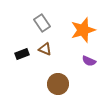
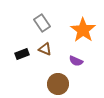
orange star: rotated 20 degrees counterclockwise
purple semicircle: moved 13 px left
